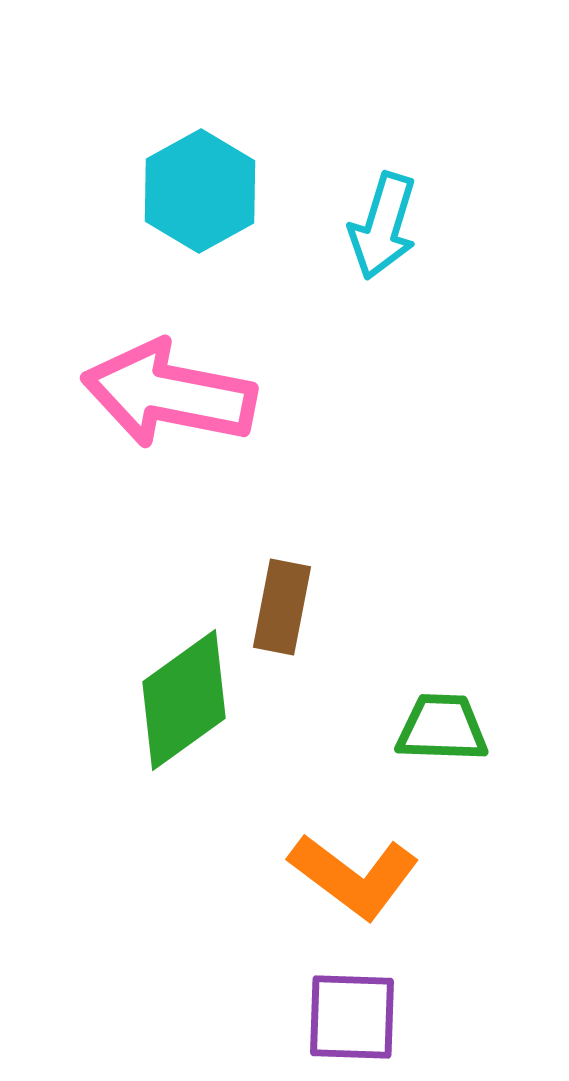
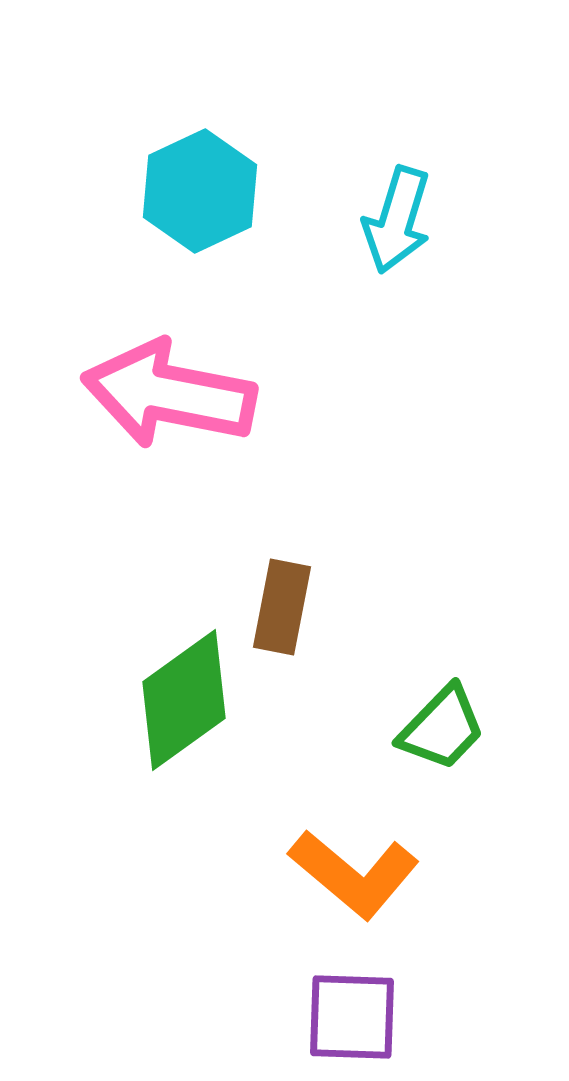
cyan hexagon: rotated 4 degrees clockwise
cyan arrow: moved 14 px right, 6 px up
green trapezoid: rotated 132 degrees clockwise
orange L-shape: moved 2 px up; rotated 3 degrees clockwise
